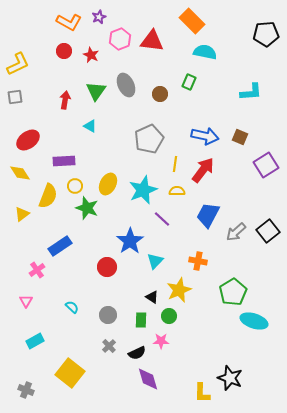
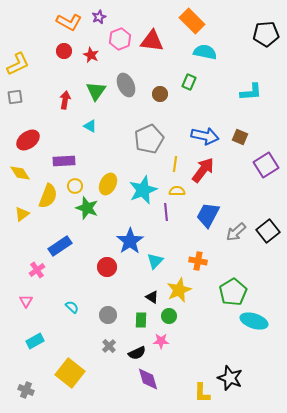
purple line at (162, 219): moved 4 px right, 7 px up; rotated 42 degrees clockwise
